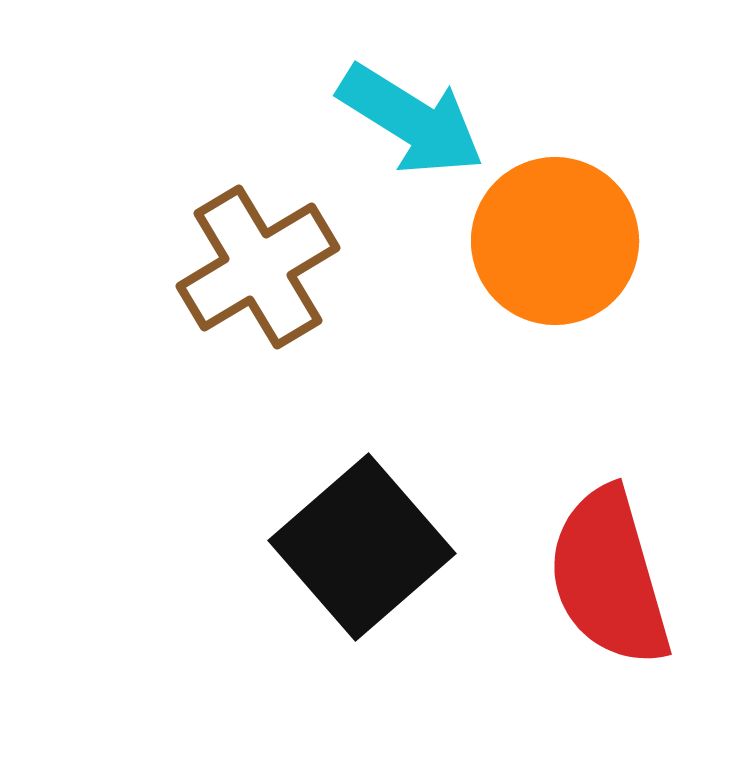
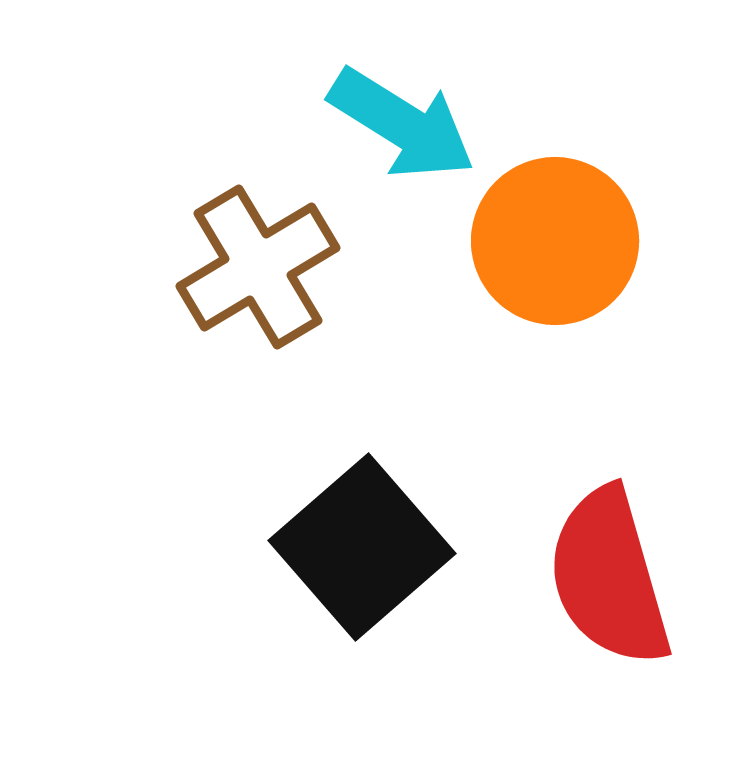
cyan arrow: moved 9 px left, 4 px down
